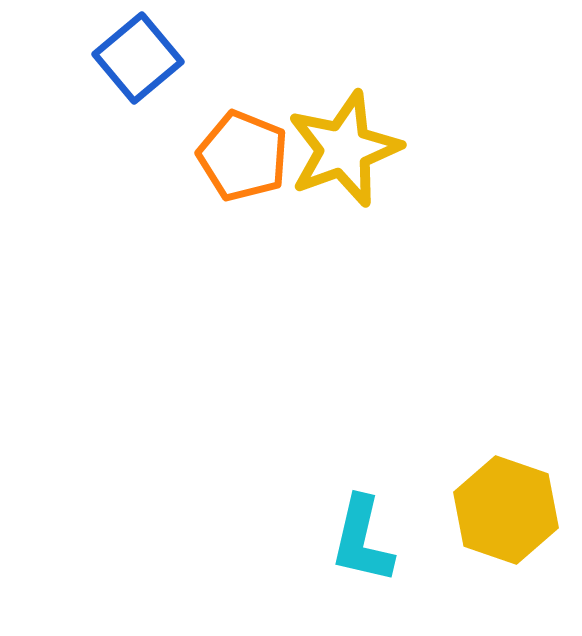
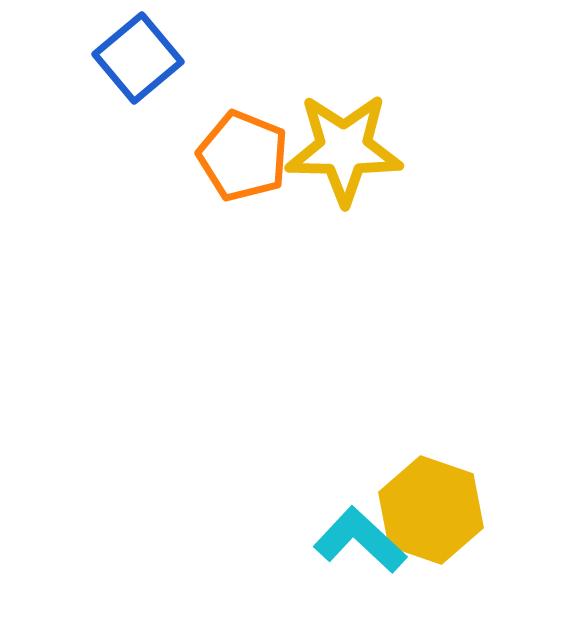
yellow star: rotated 21 degrees clockwise
yellow hexagon: moved 75 px left
cyan L-shape: moved 2 px left; rotated 120 degrees clockwise
